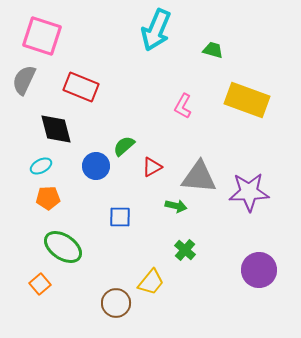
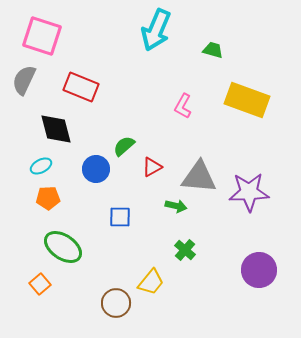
blue circle: moved 3 px down
